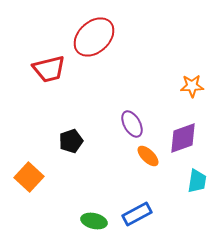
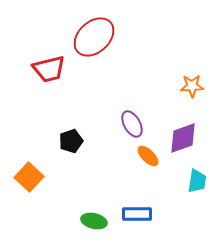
blue rectangle: rotated 28 degrees clockwise
